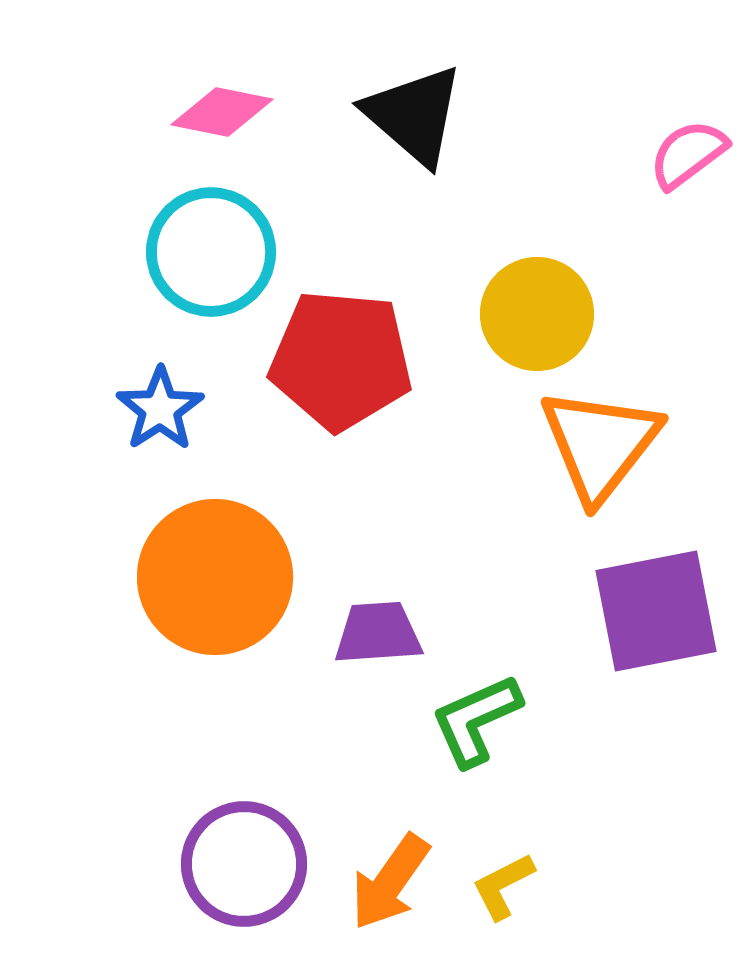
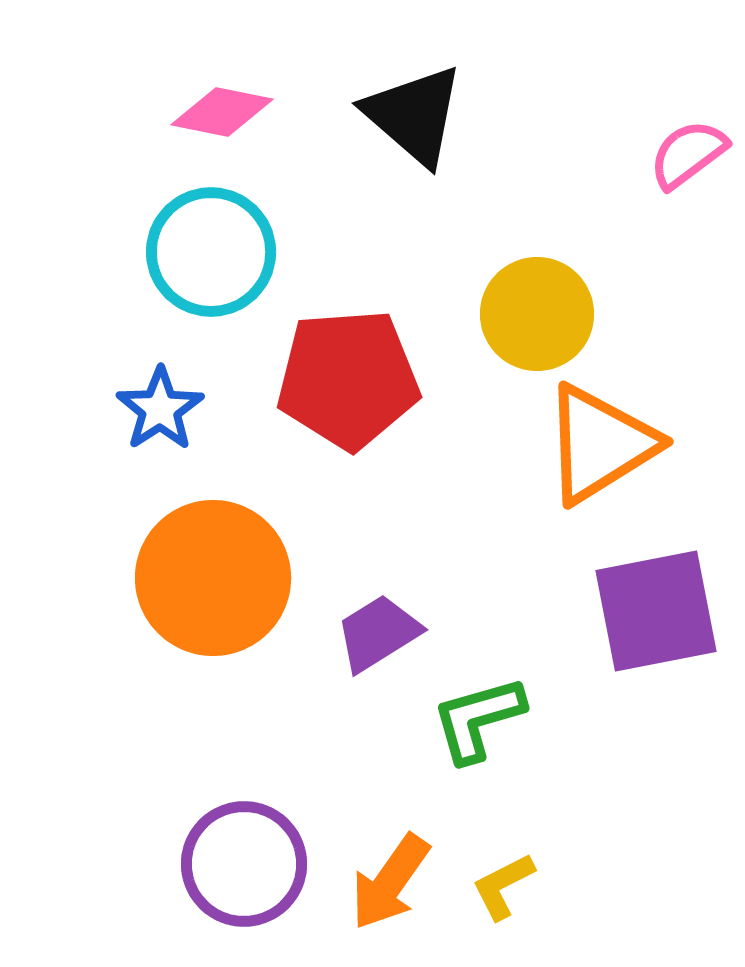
red pentagon: moved 7 px right, 19 px down; rotated 9 degrees counterclockwise
orange triangle: rotated 20 degrees clockwise
orange circle: moved 2 px left, 1 px down
purple trapezoid: rotated 28 degrees counterclockwise
green L-shape: moved 2 px right, 1 px up; rotated 8 degrees clockwise
